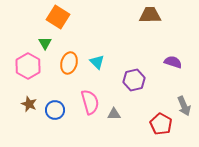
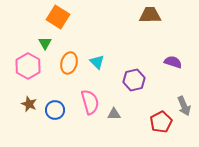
red pentagon: moved 2 px up; rotated 15 degrees clockwise
